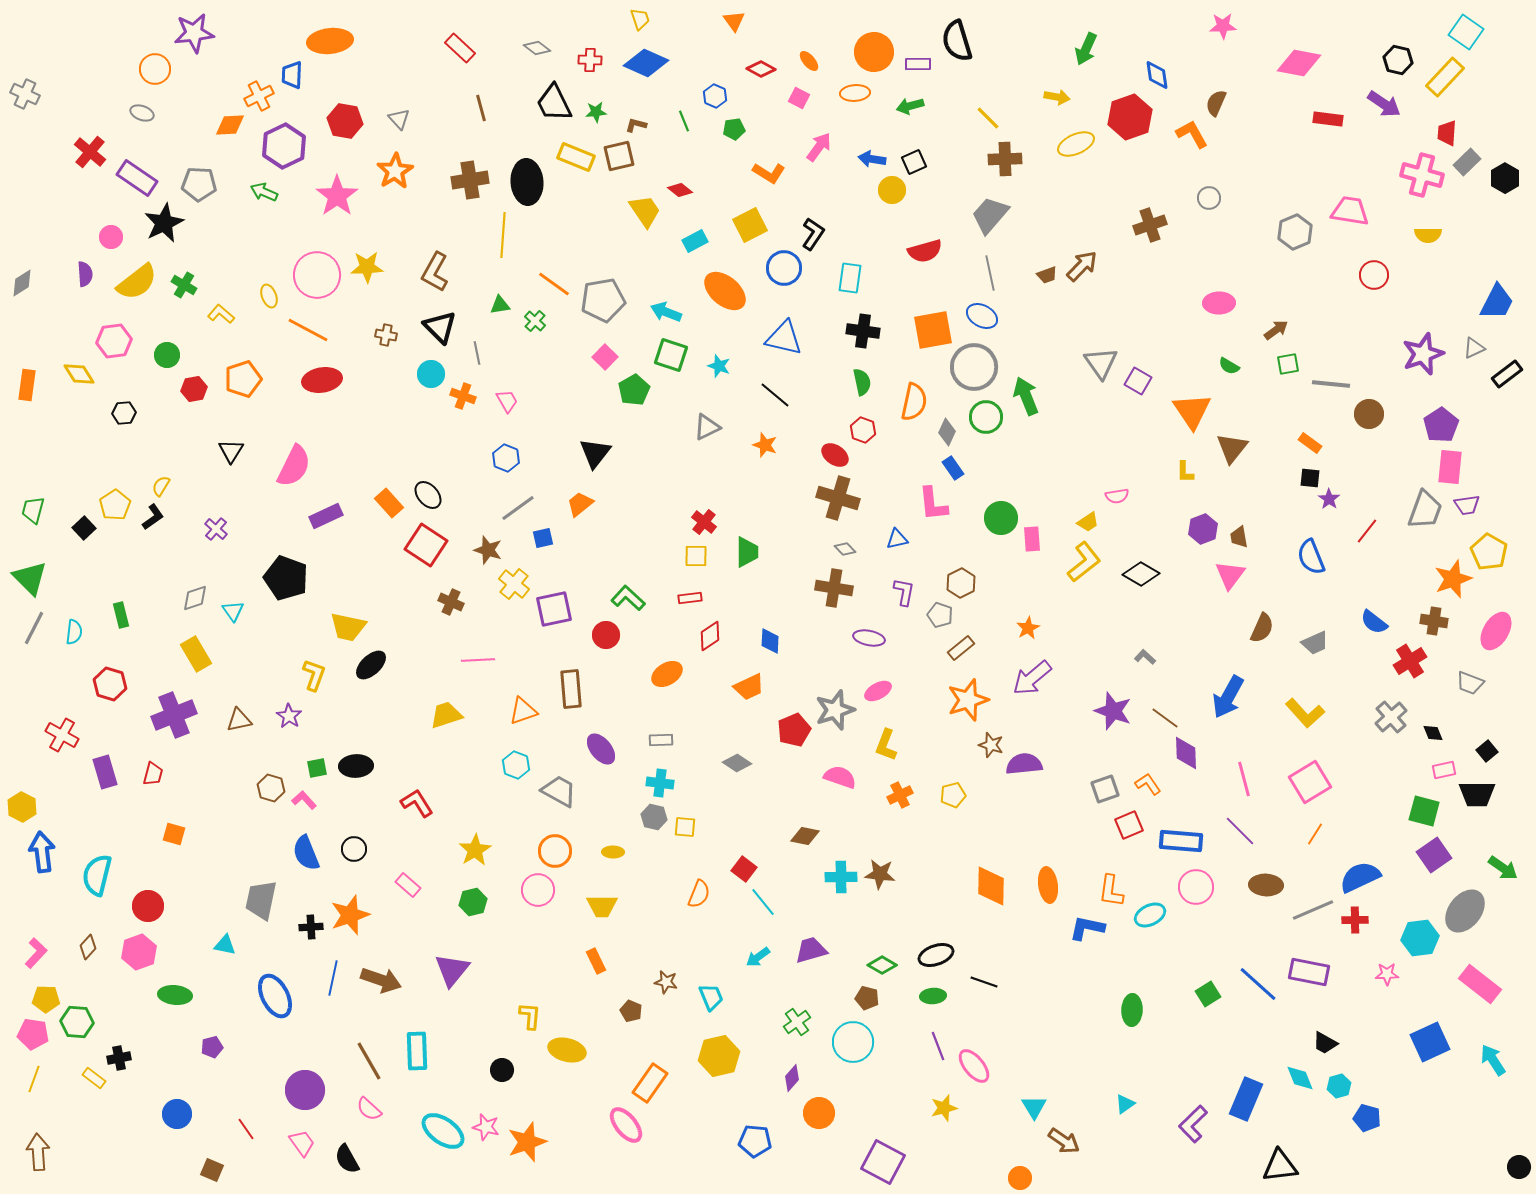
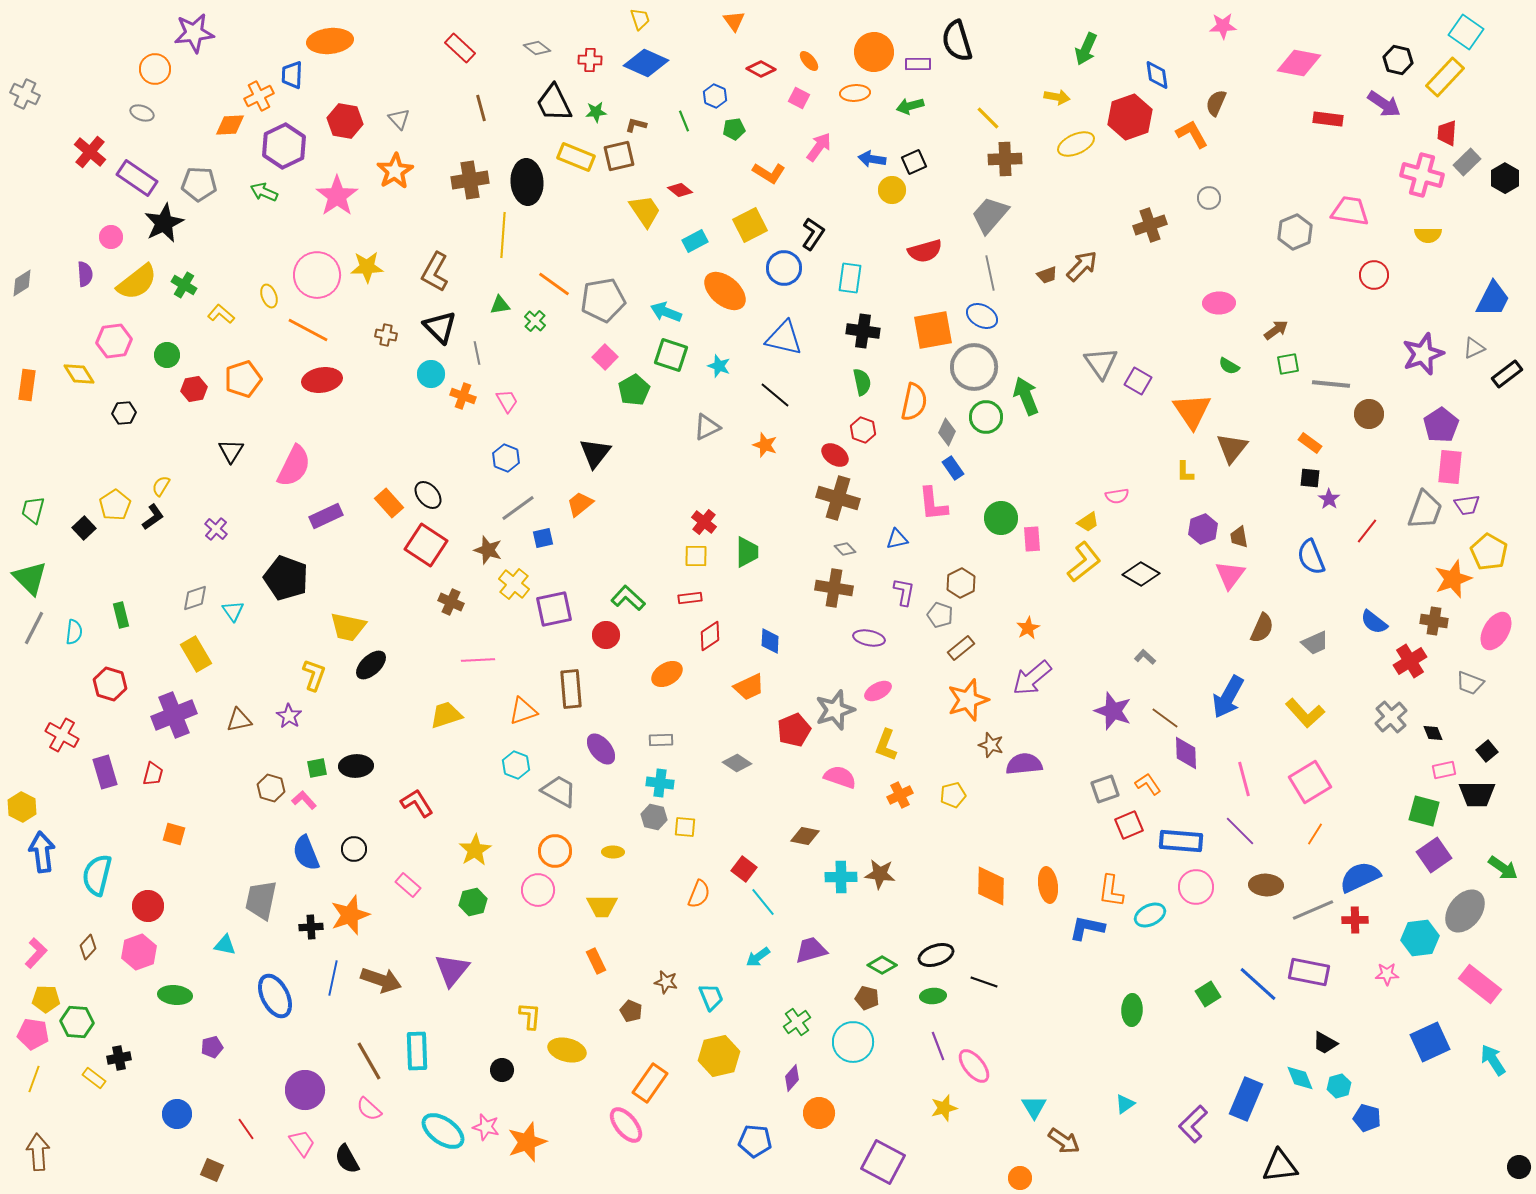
blue trapezoid at (1497, 302): moved 4 px left, 3 px up
